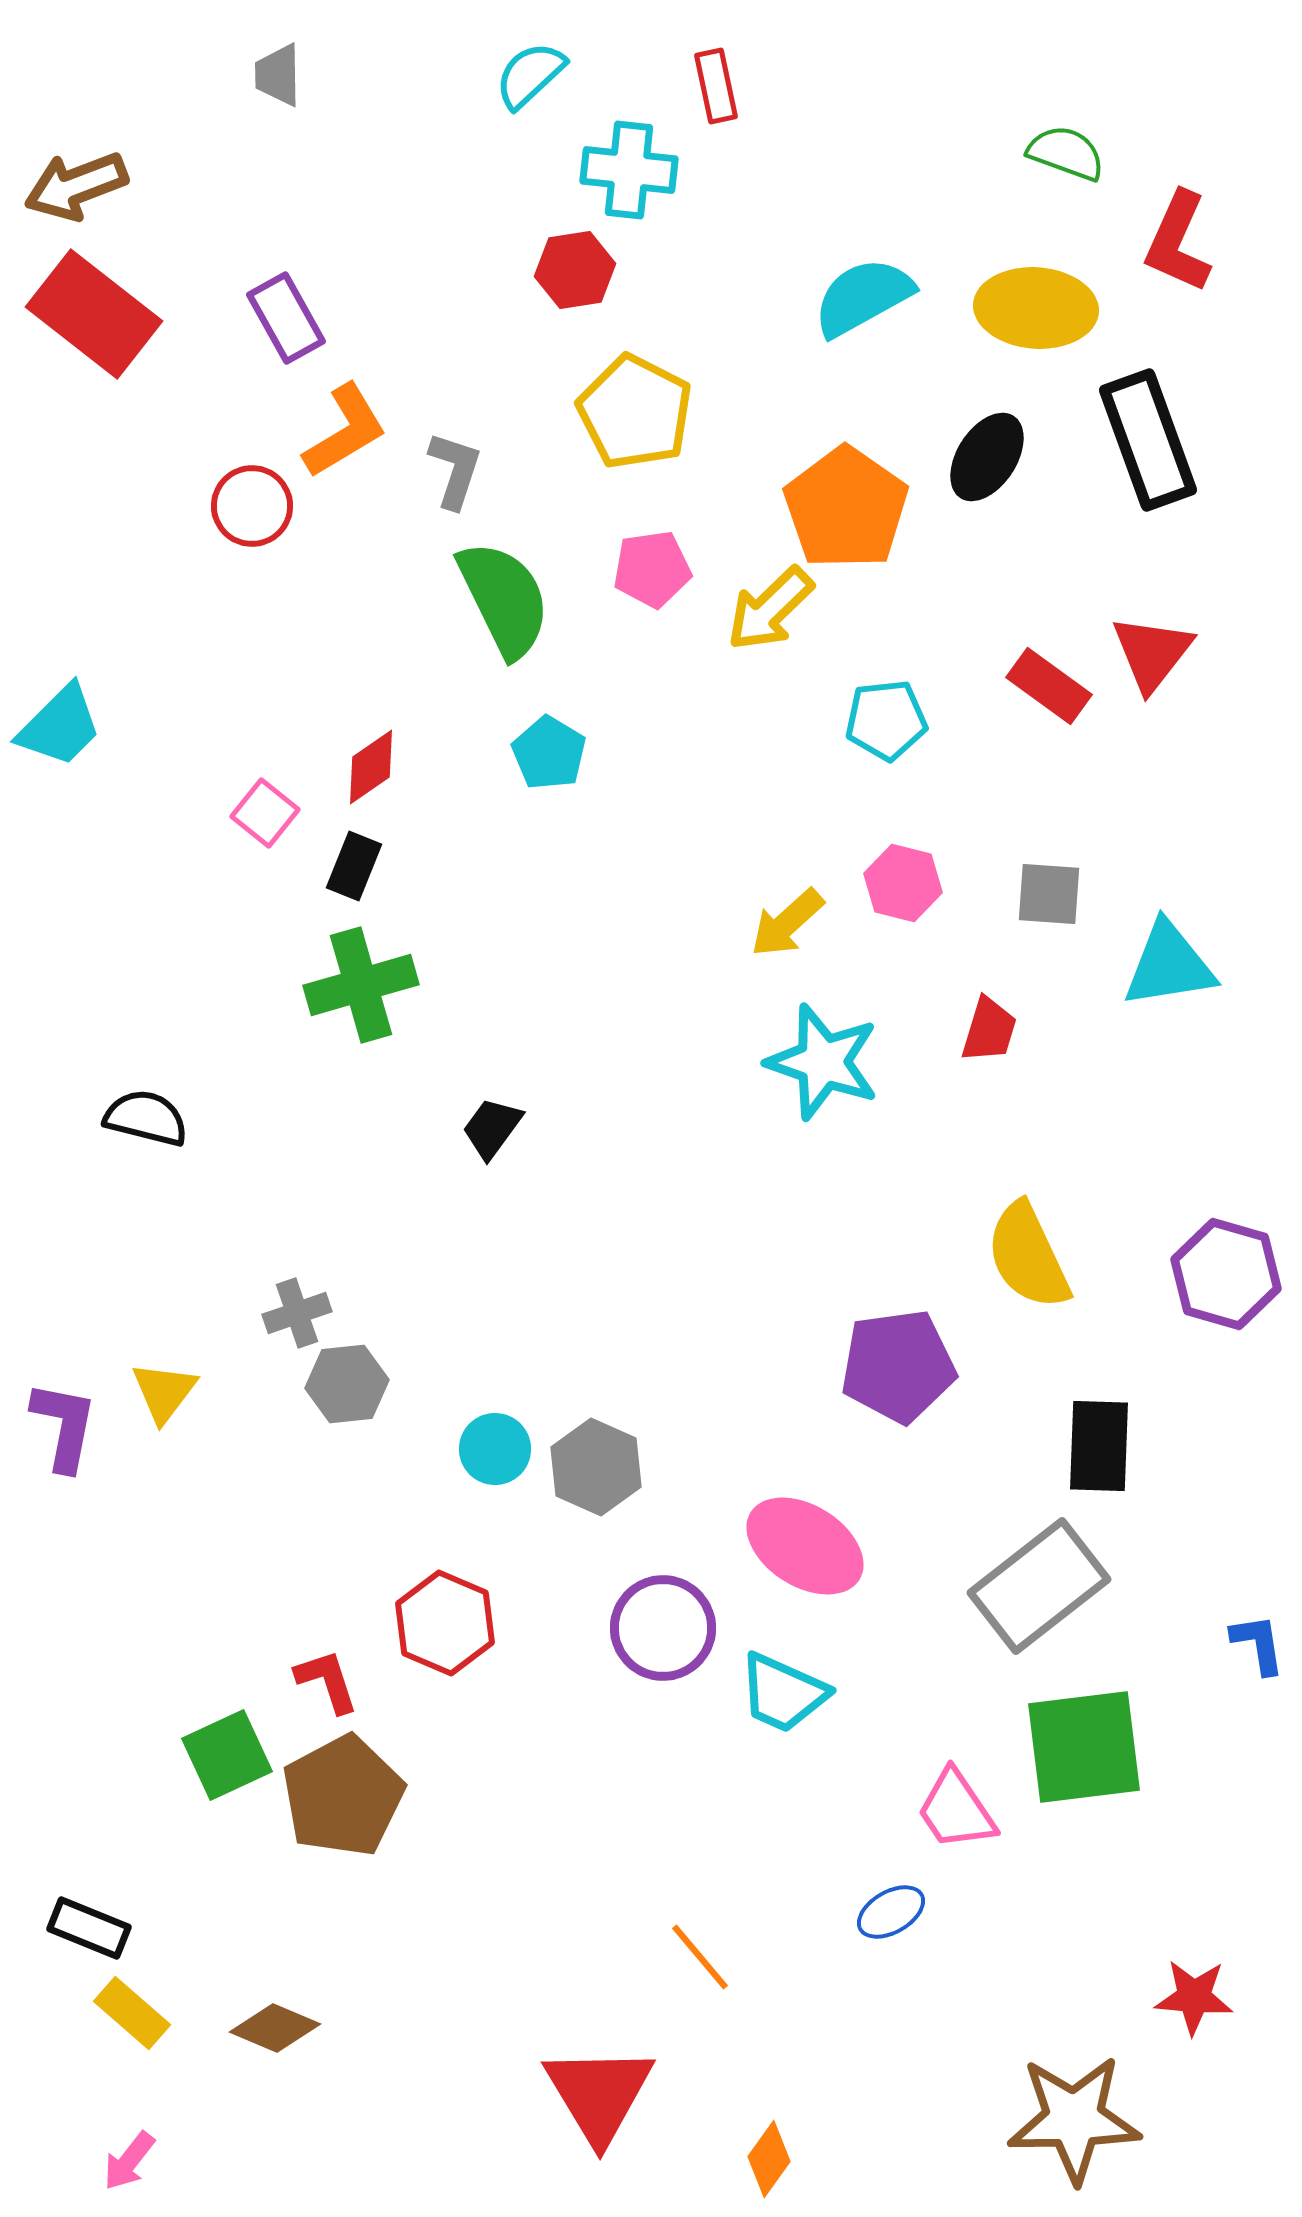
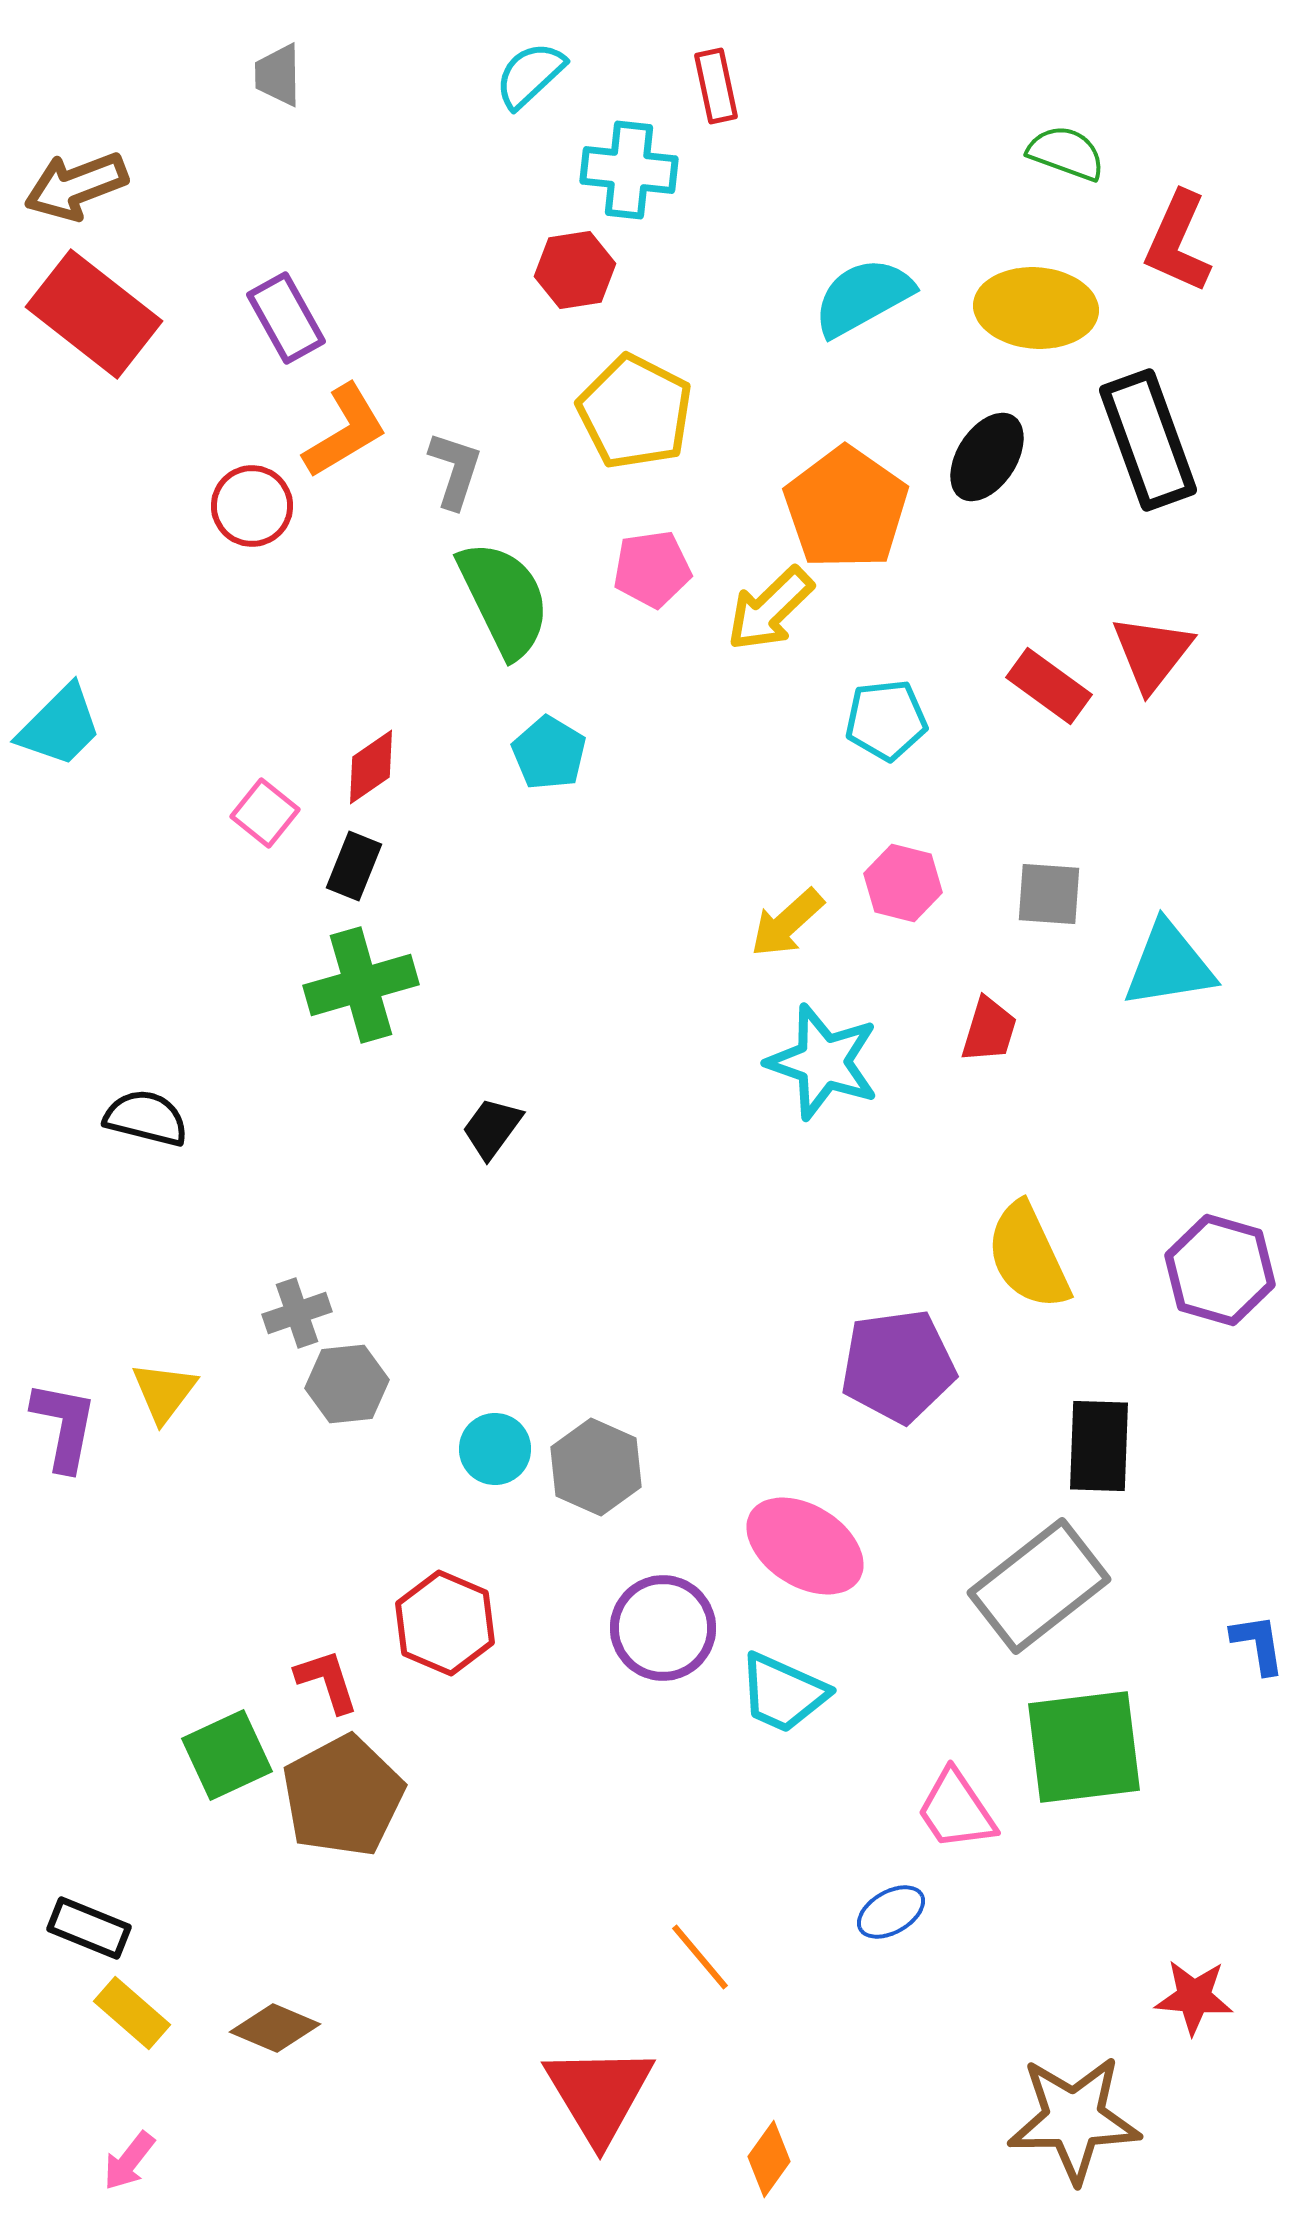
purple hexagon at (1226, 1274): moved 6 px left, 4 px up
